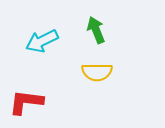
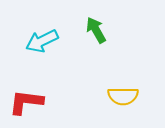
green arrow: rotated 8 degrees counterclockwise
yellow semicircle: moved 26 px right, 24 px down
